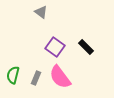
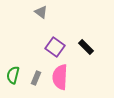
pink semicircle: rotated 40 degrees clockwise
